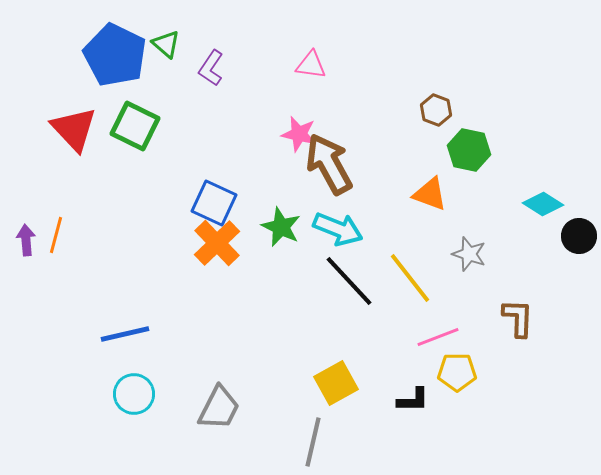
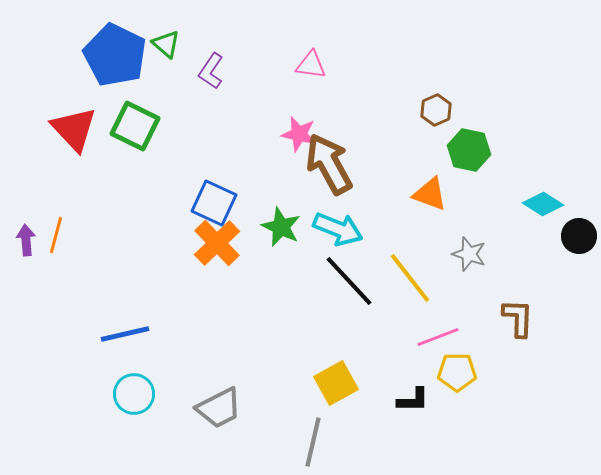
purple L-shape: moved 3 px down
brown hexagon: rotated 16 degrees clockwise
gray trapezoid: rotated 36 degrees clockwise
